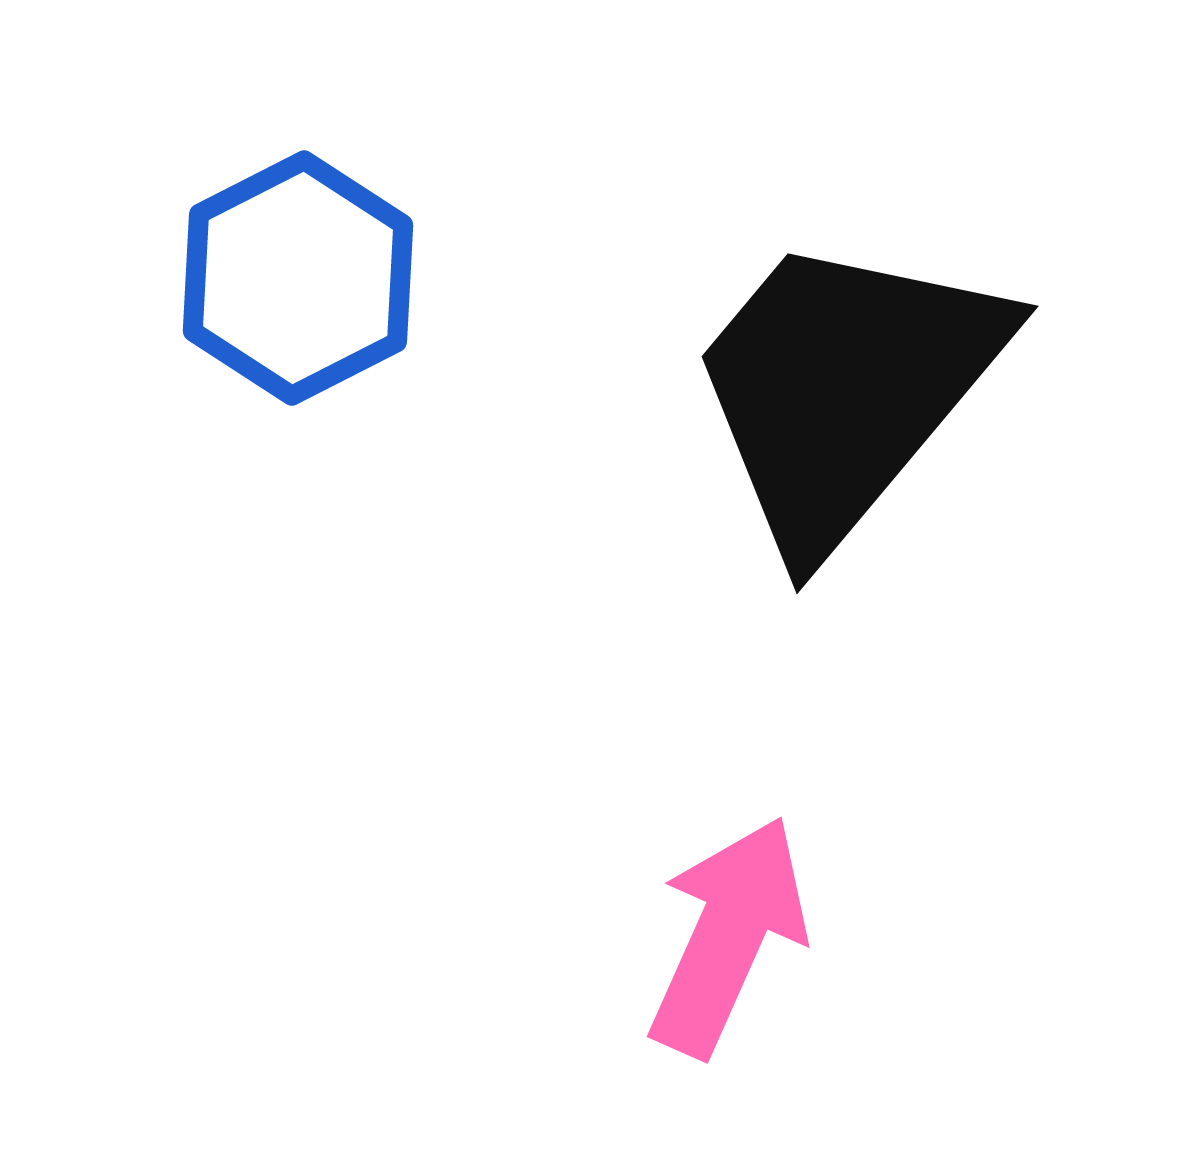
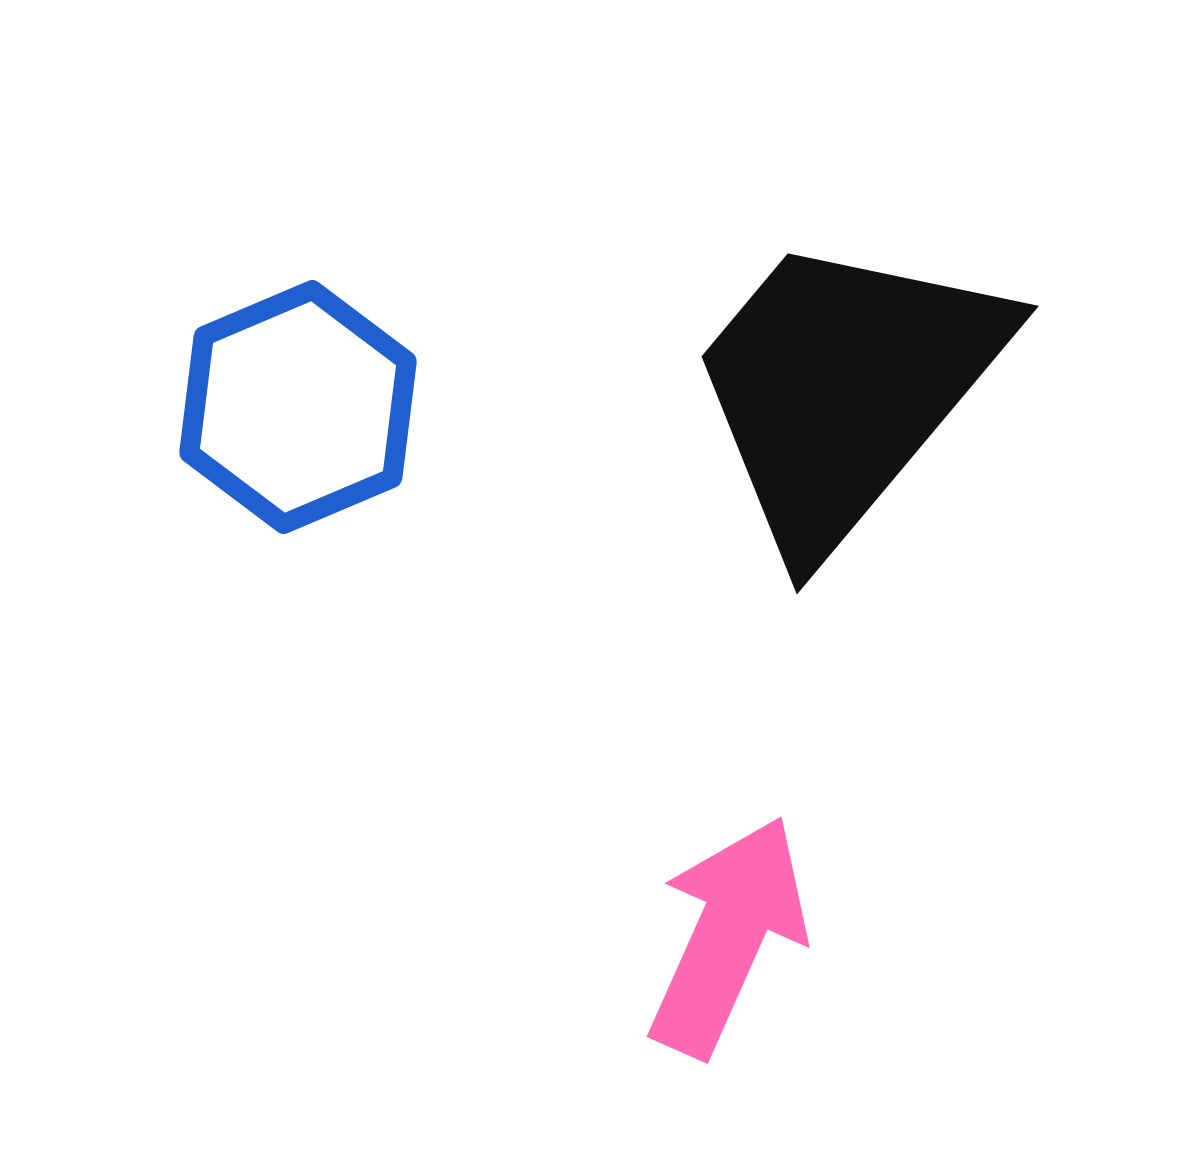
blue hexagon: moved 129 px down; rotated 4 degrees clockwise
